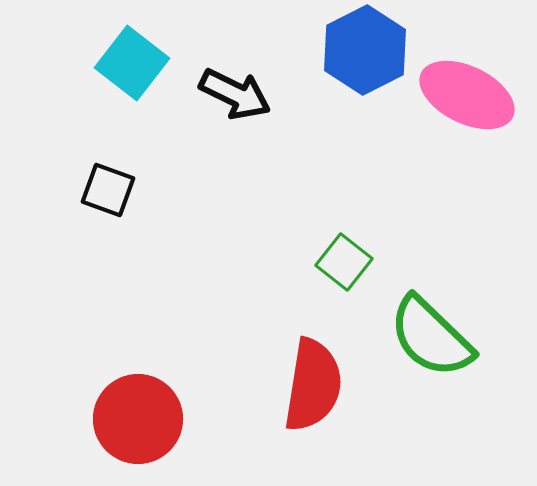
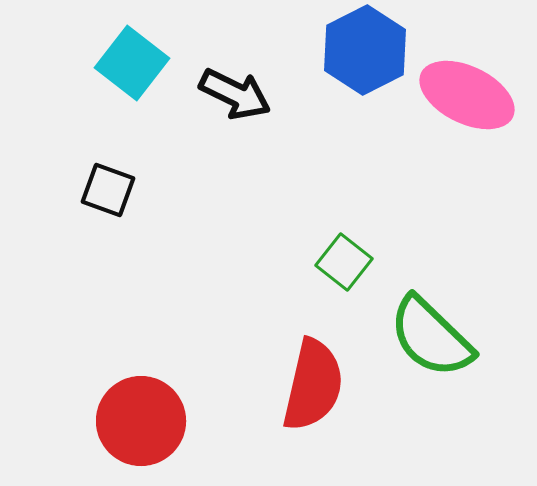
red semicircle: rotated 4 degrees clockwise
red circle: moved 3 px right, 2 px down
